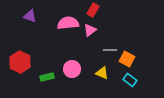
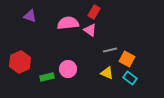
red rectangle: moved 1 px right, 2 px down
pink triangle: rotated 48 degrees counterclockwise
gray line: rotated 16 degrees counterclockwise
red hexagon: rotated 10 degrees clockwise
pink circle: moved 4 px left
yellow triangle: moved 5 px right
cyan rectangle: moved 2 px up
